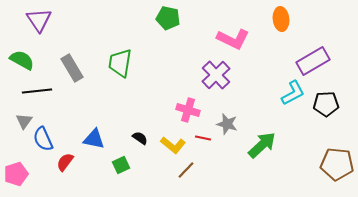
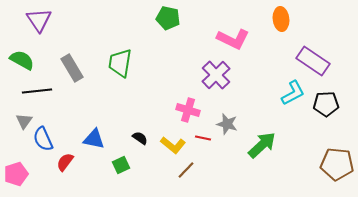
purple rectangle: rotated 64 degrees clockwise
